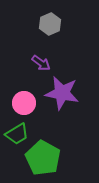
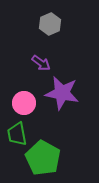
green trapezoid: rotated 110 degrees clockwise
